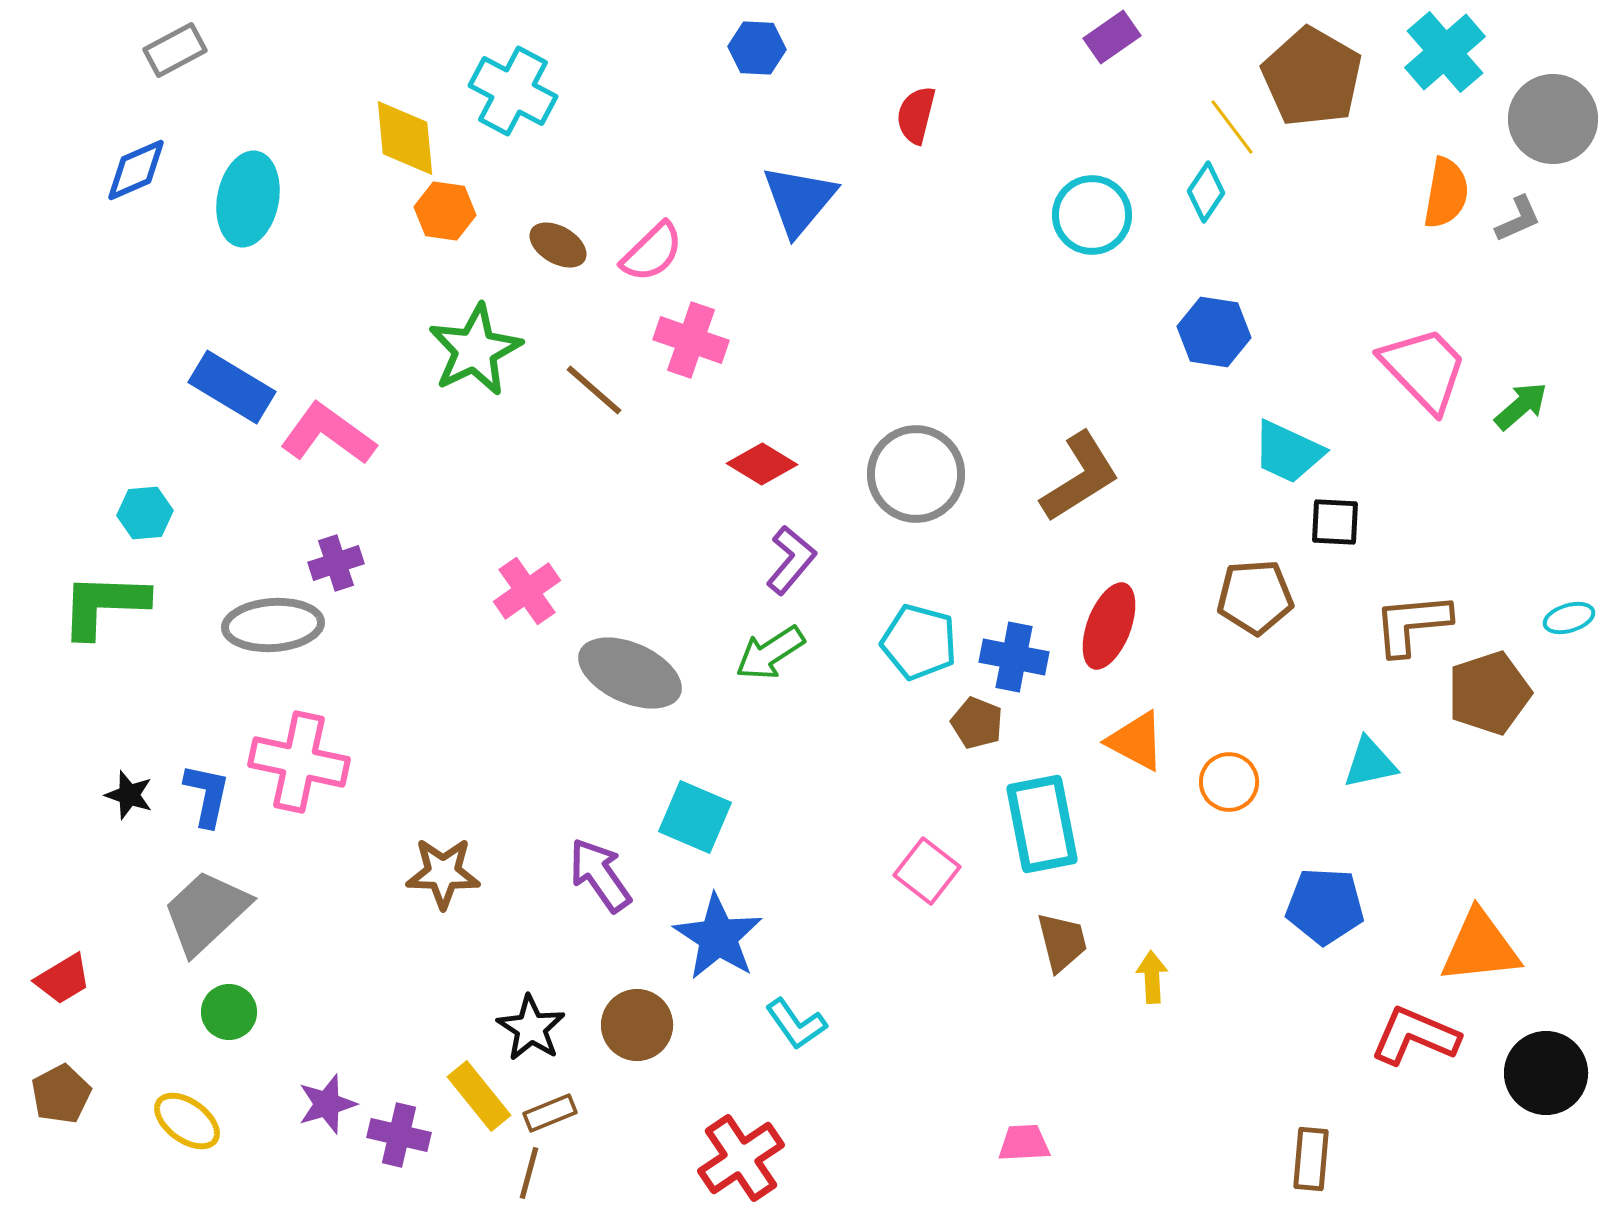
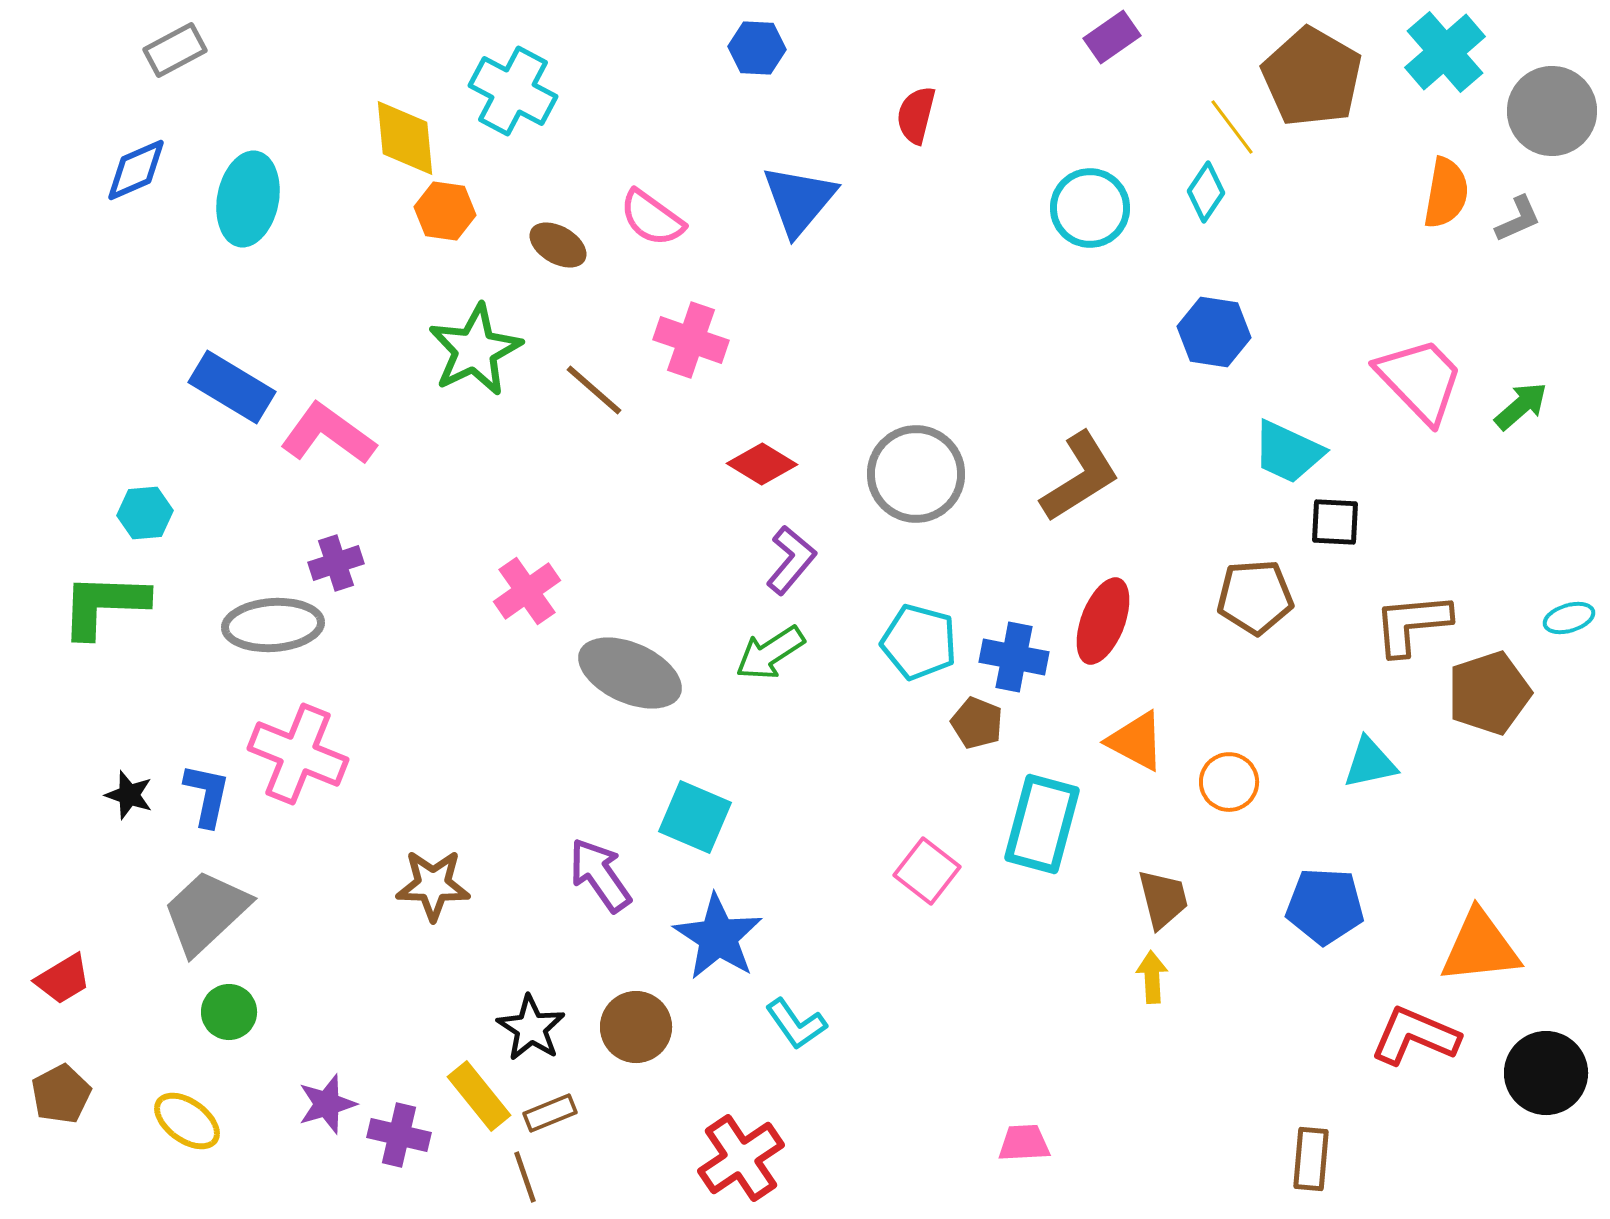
gray circle at (1553, 119): moved 1 px left, 8 px up
cyan circle at (1092, 215): moved 2 px left, 7 px up
pink semicircle at (652, 252): moved 34 px up; rotated 80 degrees clockwise
pink trapezoid at (1424, 369): moved 4 px left, 11 px down
red ellipse at (1109, 626): moved 6 px left, 5 px up
pink cross at (299, 762): moved 1 px left, 8 px up; rotated 10 degrees clockwise
cyan rectangle at (1042, 824): rotated 26 degrees clockwise
brown star at (443, 873): moved 10 px left, 12 px down
brown trapezoid at (1062, 942): moved 101 px right, 43 px up
brown circle at (637, 1025): moved 1 px left, 2 px down
brown line at (529, 1173): moved 4 px left, 4 px down; rotated 34 degrees counterclockwise
